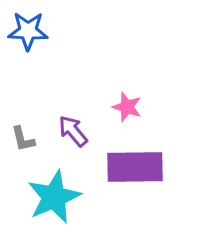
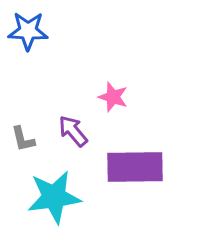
pink star: moved 14 px left, 10 px up
cyan star: rotated 16 degrees clockwise
